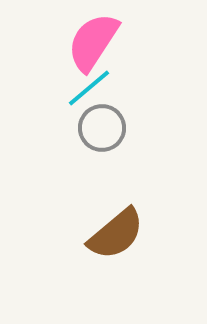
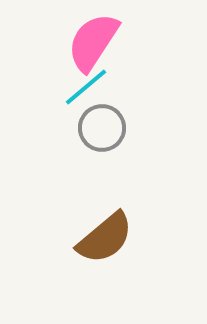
cyan line: moved 3 px left, 1 px up
brown semicircle: moved 11 px left, 4 px down
